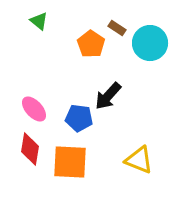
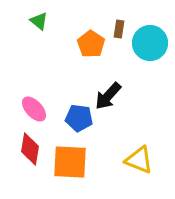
brown rectangle: moved 2 px right, 1 px down; rotated 66 degrees clockwise
